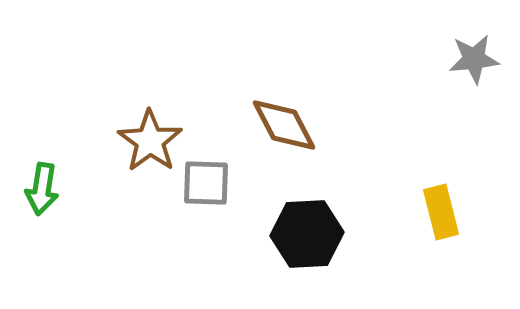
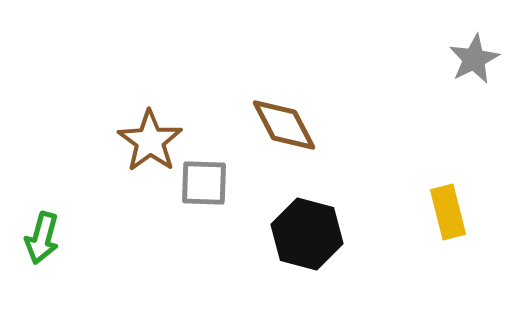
gray star: rotated 21 degrees counterclockwise
gray square: moved 2 px left
green arrow: moved 49 px down; rotated 6 degrees clockwise
yellow rectangle: moved 7 px right
black hexagon: rotated 18 degrees clockwise
